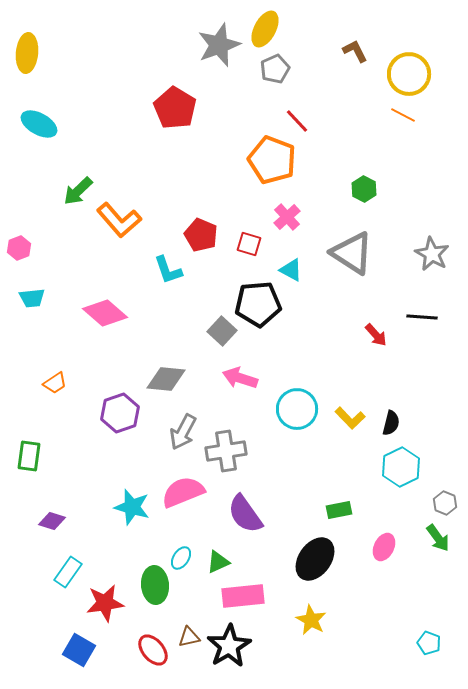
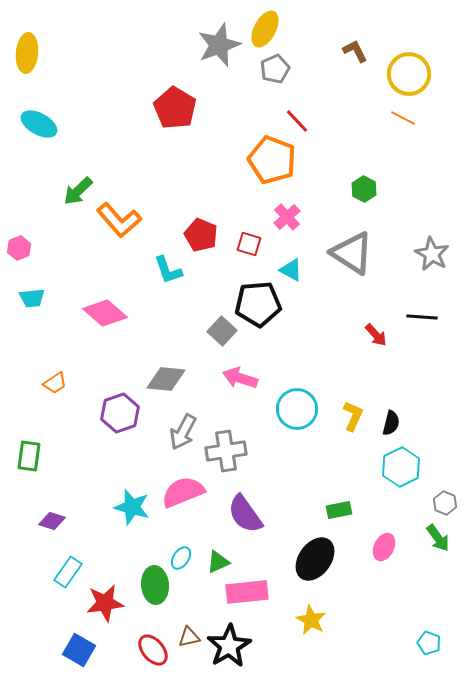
orange line at (403, 115): moved 3 px down
yellow L-shape at (350, 418): moved 3 px right, 2 px up; rotated 112 degrees counterclockwise
pink rectangle at (243, 596): moved 4 px right, 4 px up
